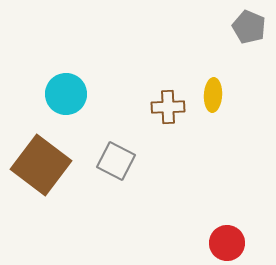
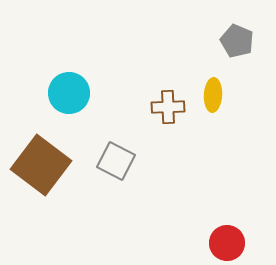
gray pentagon: moved 12 px left, 14 px down
cyan circle: moved 3 px right, 1 px up
